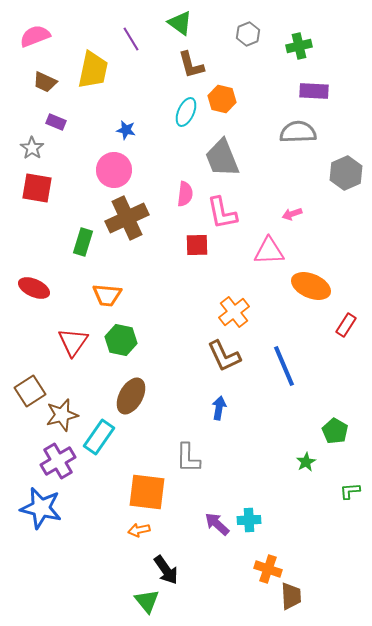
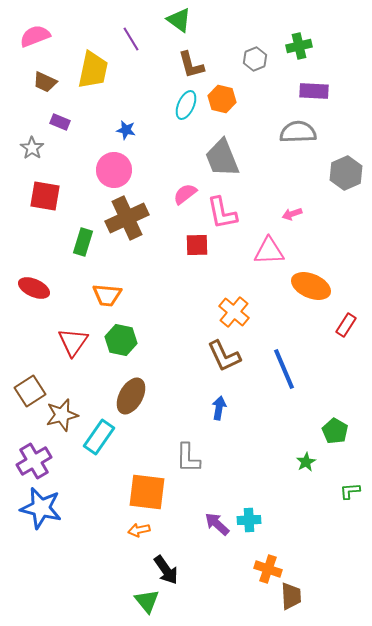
green triangle at (180, 23): moved 1 px left, 3 px up
gray hexagon at (248, 34): moved 7 px right, 25 px down
cyan ellipse at (186, 112): moved 7 px up
purple rectangle at (56, 122): moved 4 px right
red square at (37, 188): moved 8 px right, 8 px down
pink semicircle at (185, 194): rotated 135 degrees counterclockwise
orange cross at (234, 312): rotated 12 degrees counterclockwise
blue line at (284, 366): moved 3 px down
purple cross at (58, 461): moved 24 px left
